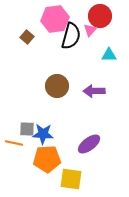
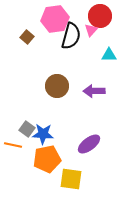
pink triangle: moved 1 px right
gray square: rotated 35 degrees clockwise
orange line: moved 1 px left, 2 px down
orange pentagon: rotated 8 degrees counterclockwise
